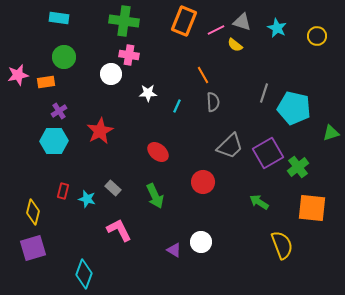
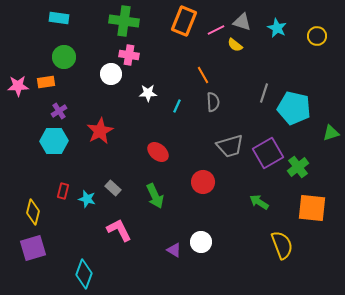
pink star at (18, 75): moved 11 px down; rotated 10 degrees clockwise
gray trapezoid at (230, 146): rotated 28 degrees clockwise
